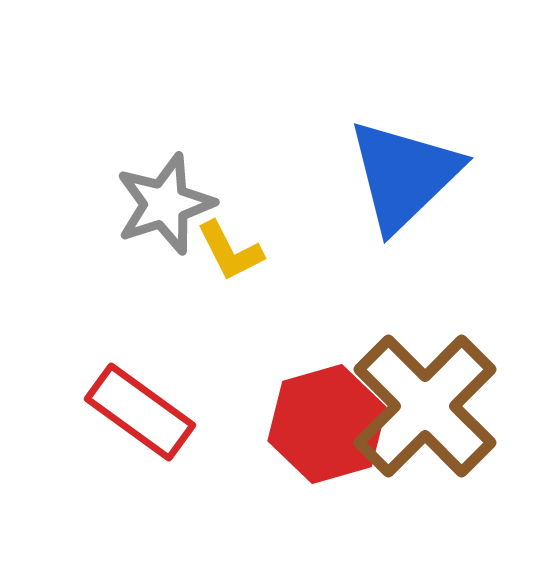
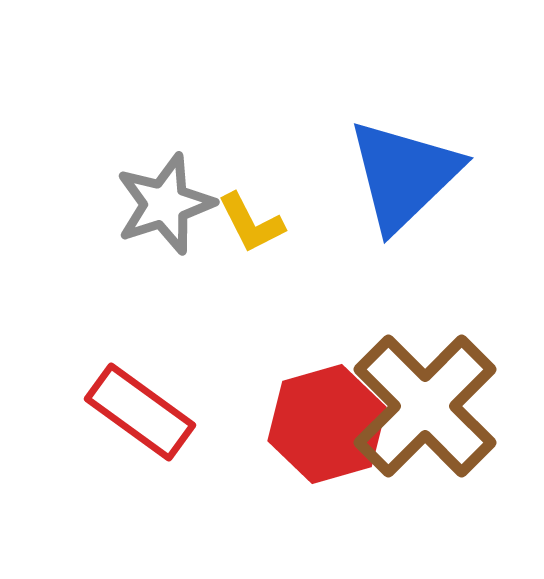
yellow L-shape: moved 21 px right, 28 px up
